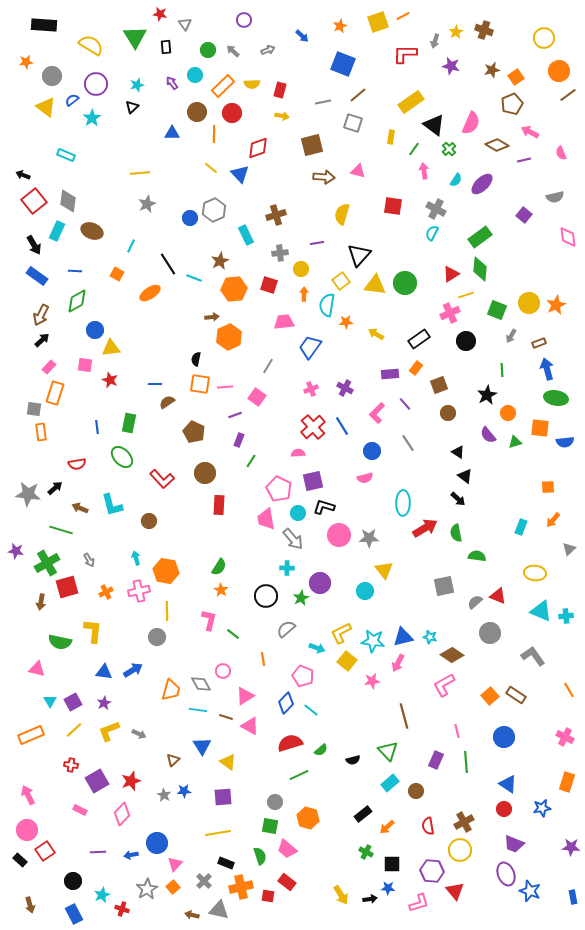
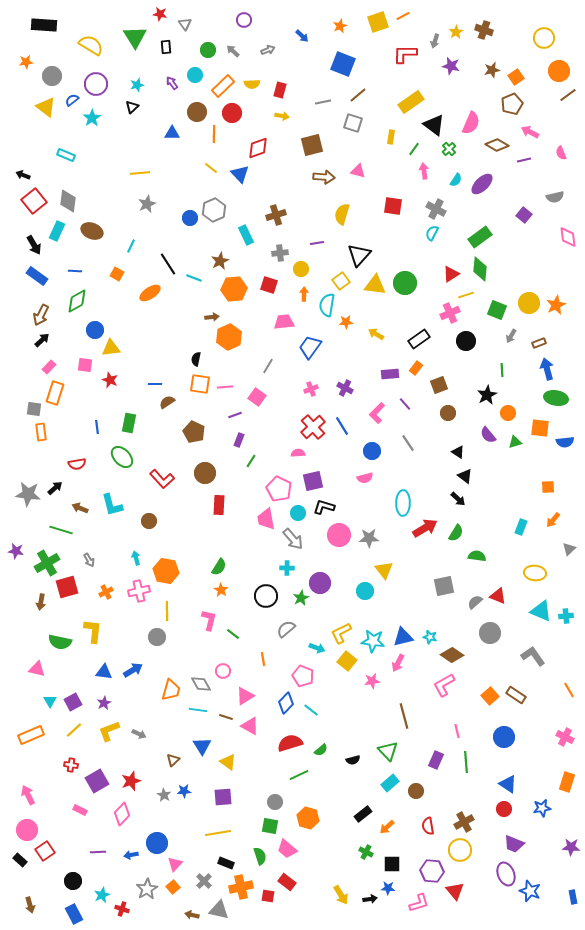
green semicircle at (456, 533): rotated 138 degrees counterclockwise
